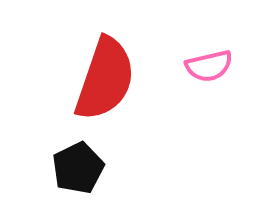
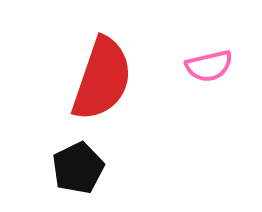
red semicircle: moved 3 px left
